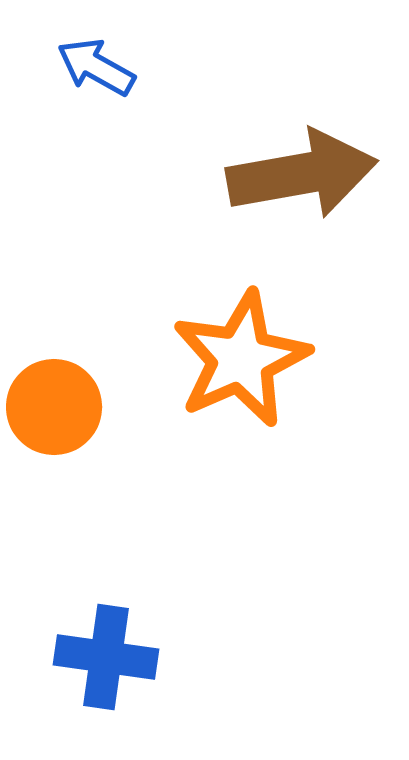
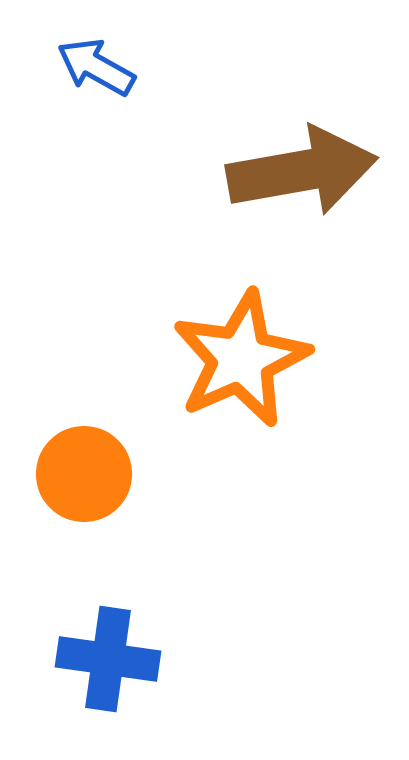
brown arrow: moved 3 px up
orange circle: moved 30 px right, 67 px down
blue cross: moved 2 px right, 2 px down
